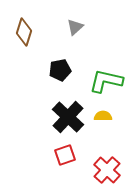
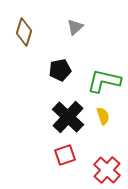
green L-shape: moved 2 px left
yellow semicircle: rotated 72 degrees clockwise
